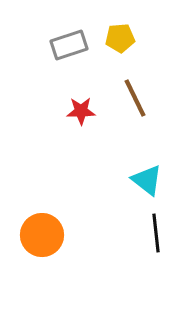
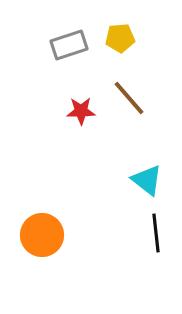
brown line: moved 6 px left; rotated 15 degrees counterclockwise
